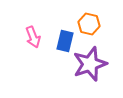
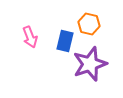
pink arrow: moved 3 px left
